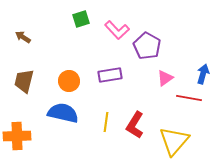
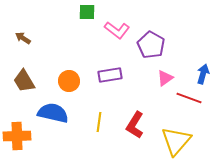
green square: moved 6 px right, 7 px up; rotated 18 degrees clockwise
pink L-shape: rotated 10 degrees counterclockwise
brown arrow: moved 1 px down
purple pentagon: moved 4 px right, 1 px up
brown trapezoid: rotated 45 degrees counterclockwise
red line: rotated 10 degrees clockwise
blue semicircle: moved 10 px left
yellow line: moved 7 px left
yellow triangle: moved 2 px right
